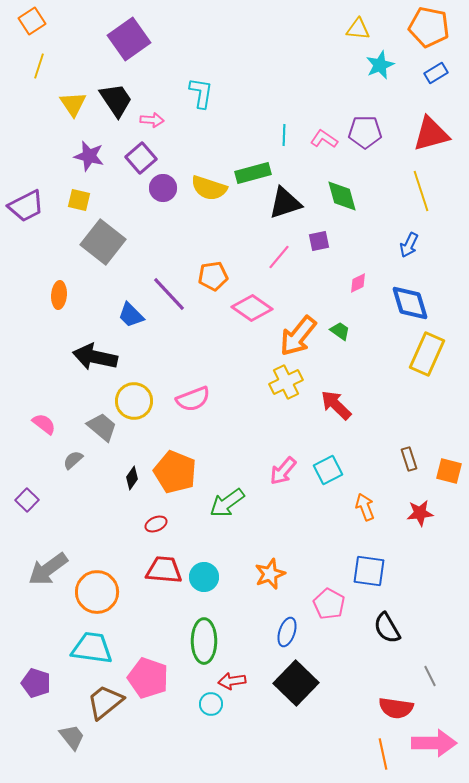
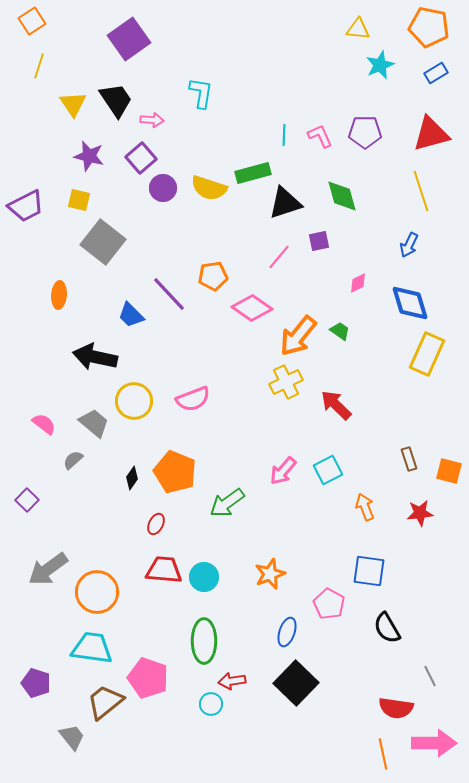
pink L-shape at (324, 139): moved 4 px left, 3 px up; rotated 32 degrees clockwise
gray trapezoid at (102, 427): moved 8 px left, 4 px up
red ellipse at (156, 524): rotated 40 degrees counterclockwise
